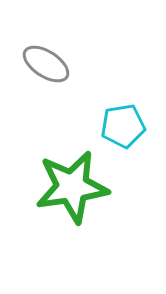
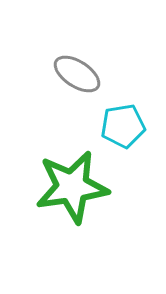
gray ellipse: moved 31 px right, 10 px down
